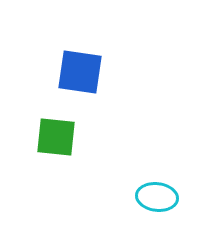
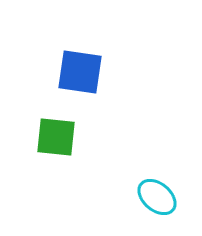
cyan ellipse: rotated 33 degrees clockwise
